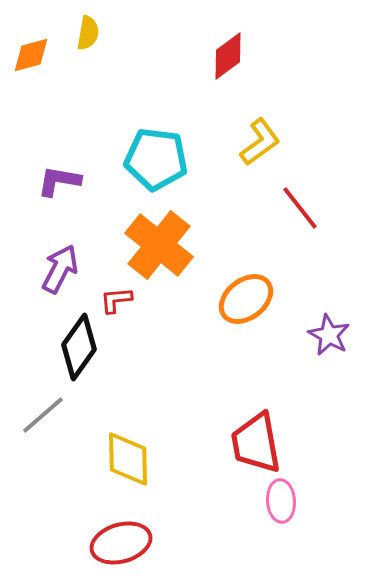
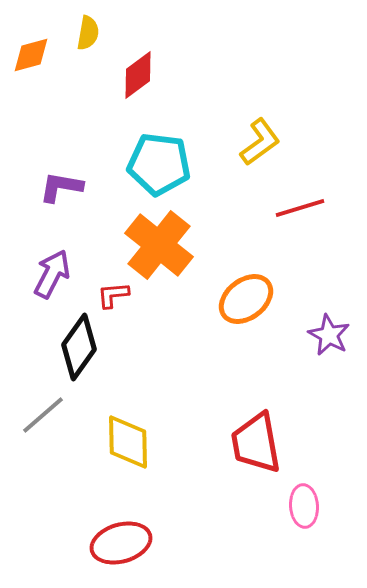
red diamond: moved 90 px left, 19 px down
cyan pentagon: moved 3 px right, 5 px down
purple L-shape: moved 2 px right, 6 px down
red line: rotated 69 degrees counterclockwise
purple arrow: moved 8 px left, 5 px down
red L-shape: moved 3 px left, 5 px up
yellow diamond: moved 17 px up
pink ellipse: moved 23 px right, 5 px down
